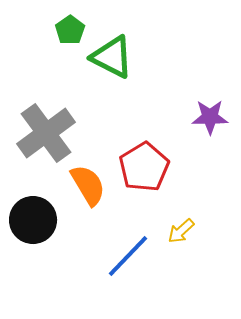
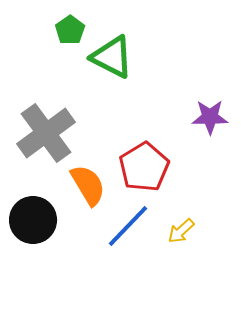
blue line: moved 30 px up
